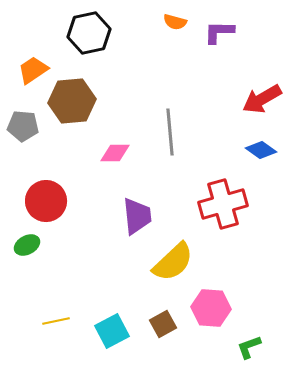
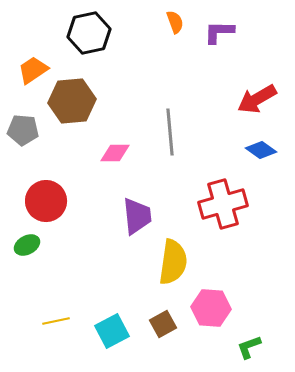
orange semicircle: rotated 125 degrees counterclockwise
red arrow: moved 5 px left
gray pentagon: moved 4 px down
yellow semicircle: rotated 39 degrees counterclockwise
